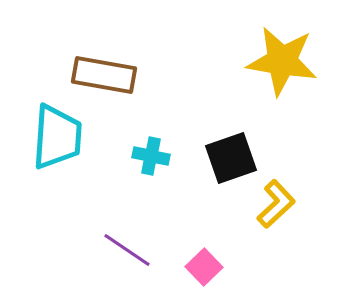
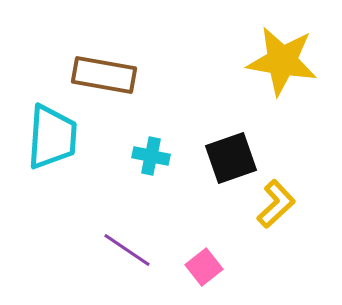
cyan trapezoid: moved 5 px left
pink square: rotated 6 degrees clockwise
